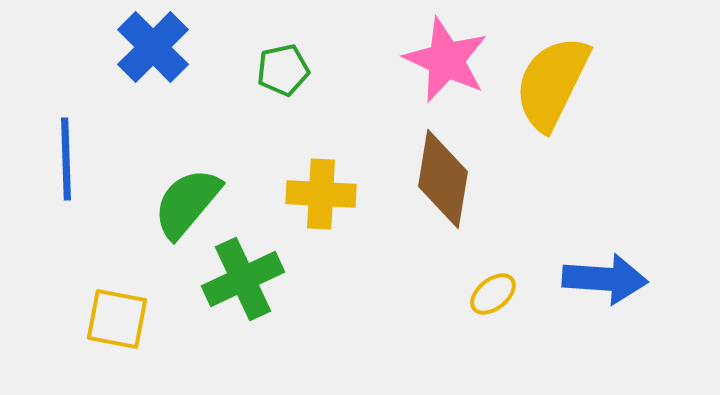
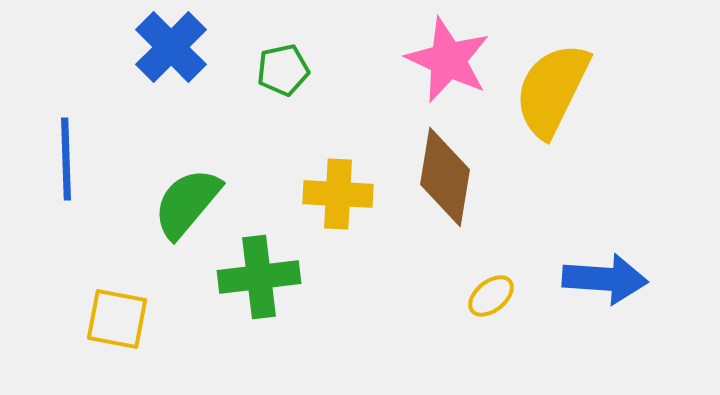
blue cross: moved 18 px right
pink star: moved 2 px right
yellow semicircle: moved 7 px down
brown diamond: moved 2 px right, 2 px up
yellow cross: moved 17 px right
green cross: moved 16 px right, 2 px up; rotated 18 degrees clockwise
yellow ellipse: moved 2 px left, 2 px down
